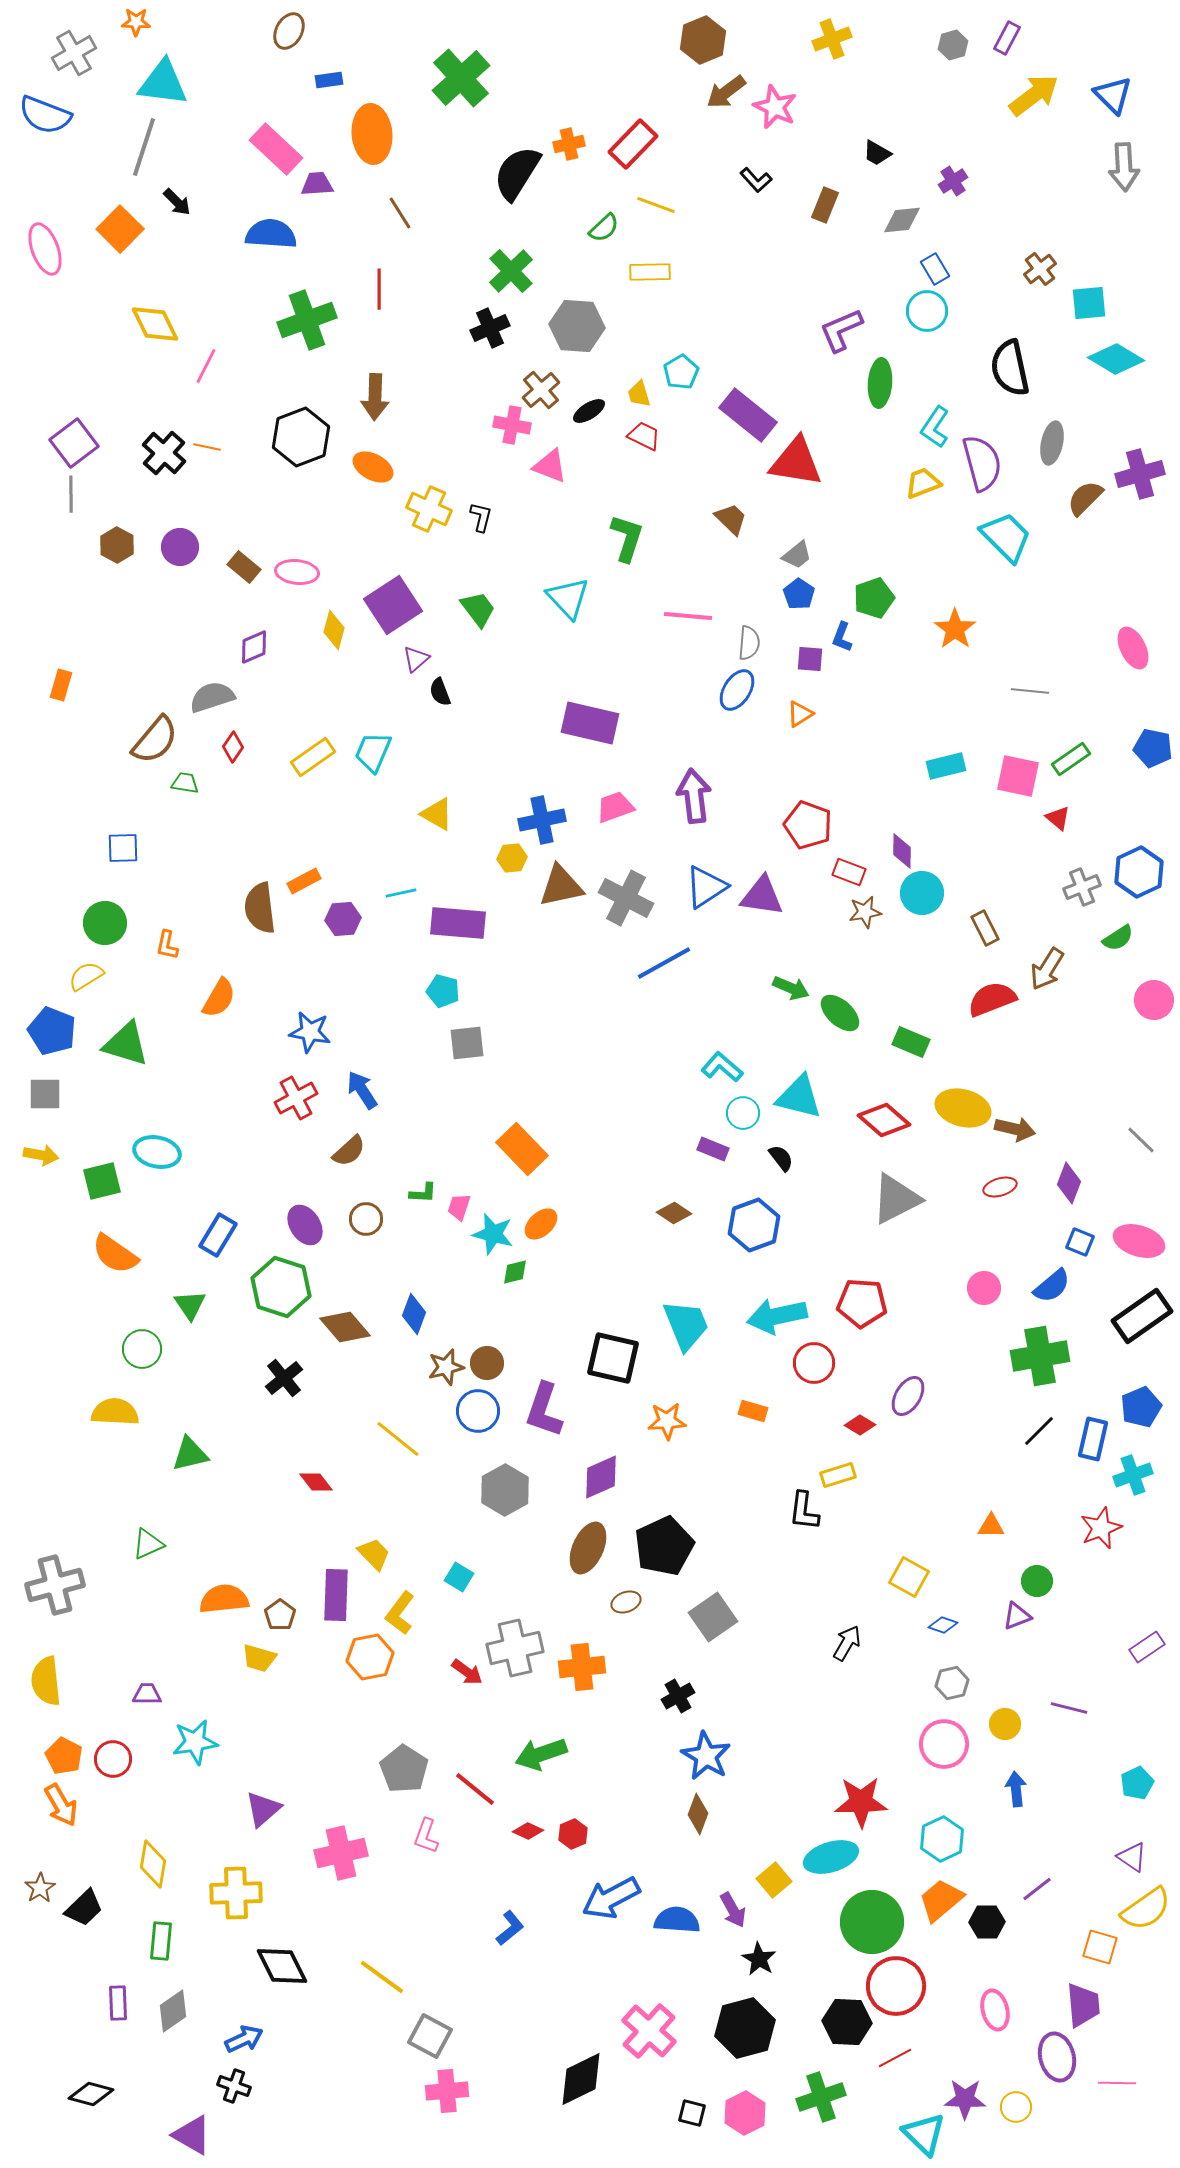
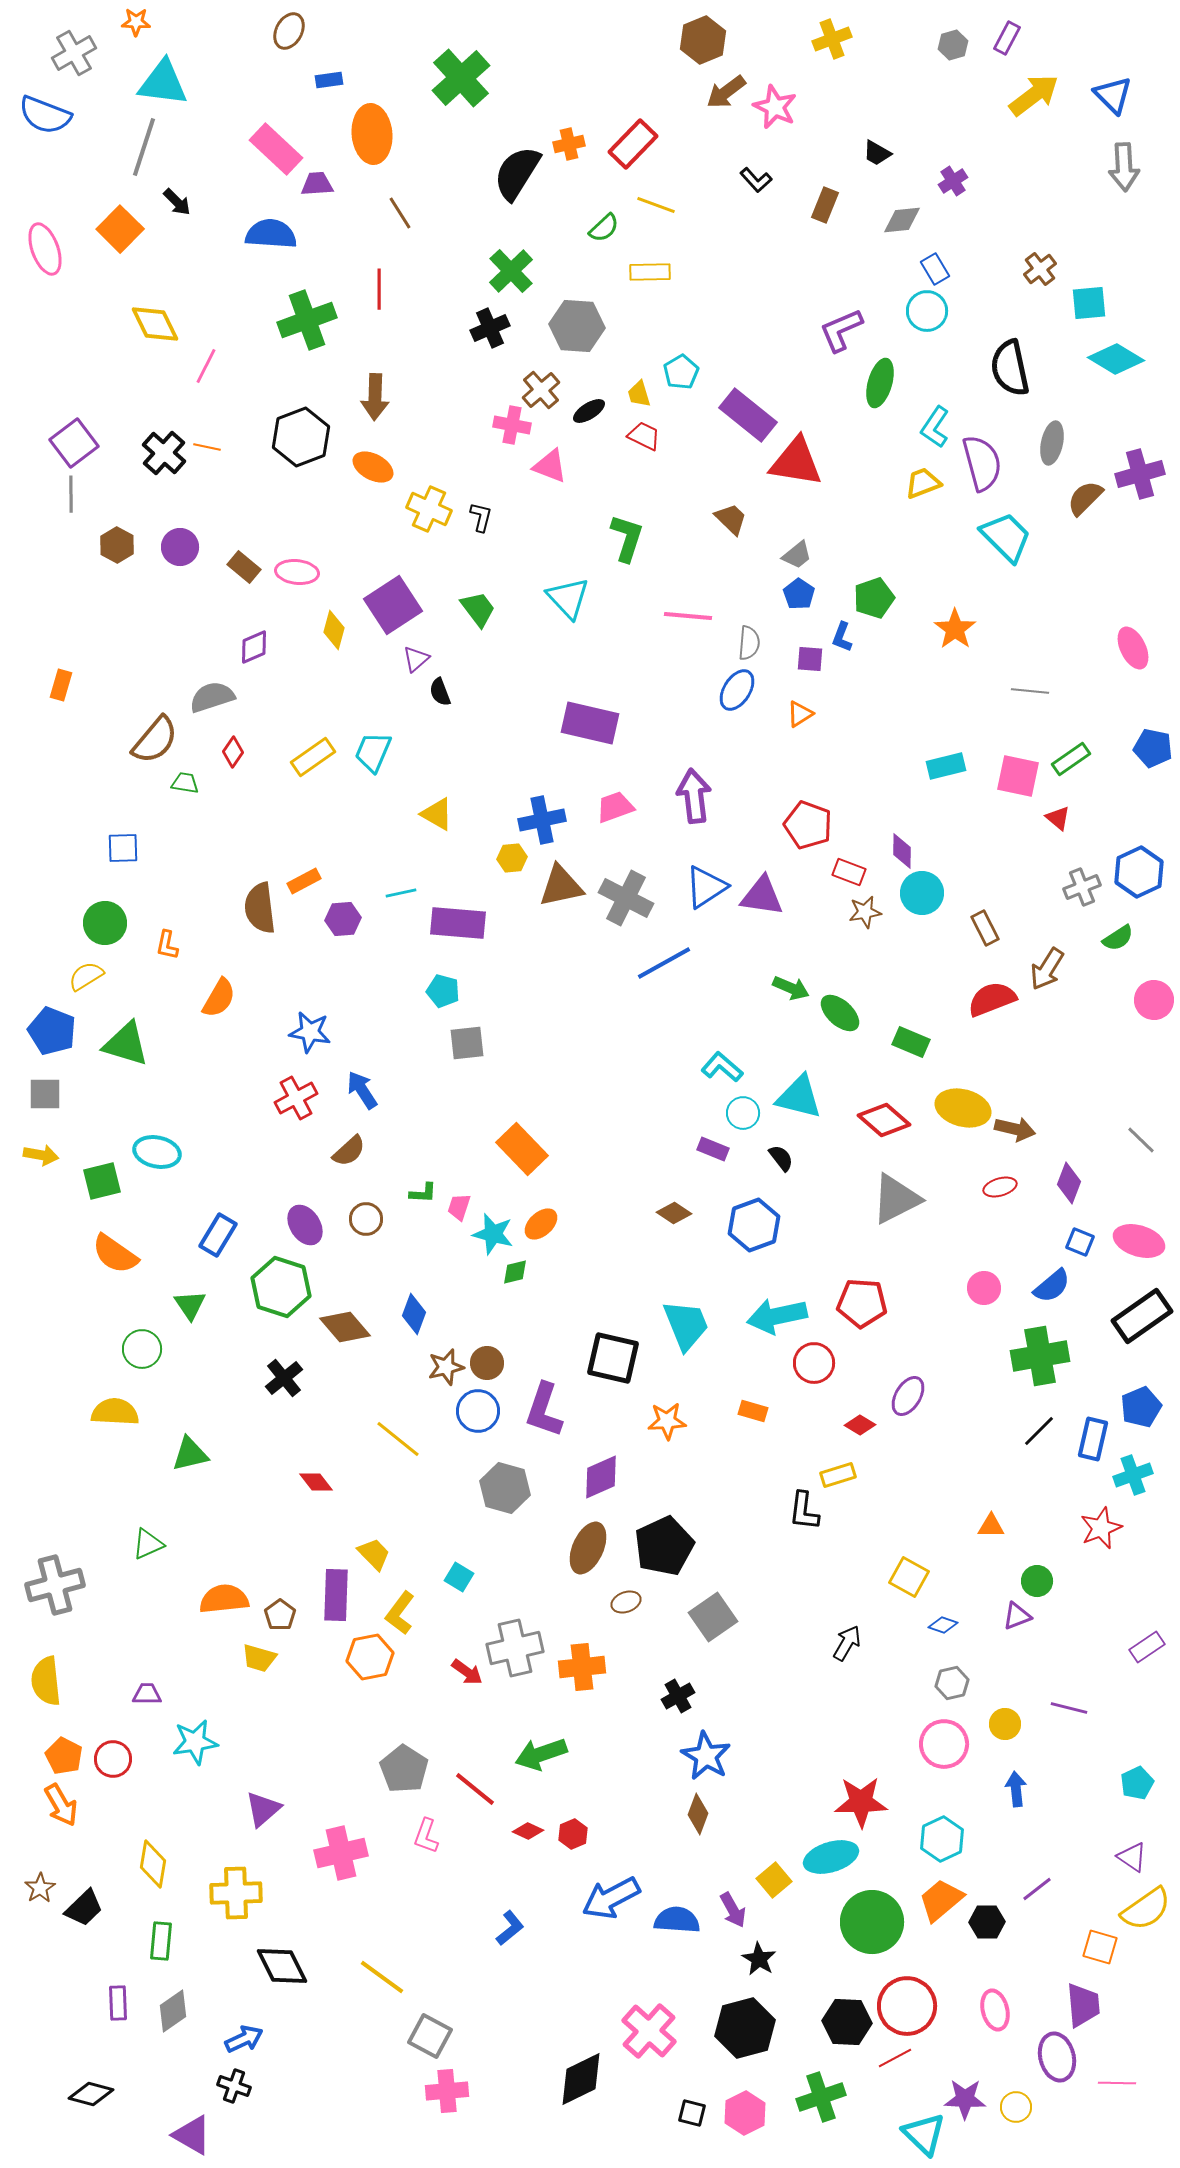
green ellipse at (880, 383): rotated 12 degrees clockwise
red diamond at (233, 747): moved 5 px down
gray hexagon at (505, 1490): moved 2 px up; rotated 15 degrees counterclockwise
red circle at (896, 1986): moved 11 px right, 20 px down
